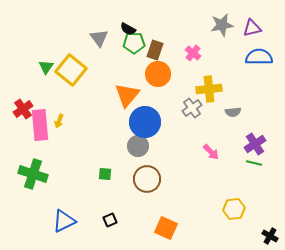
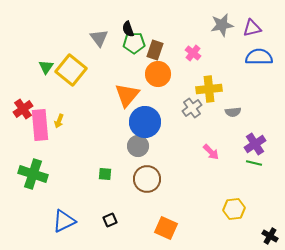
black semicircle: rotated 42 degrees clockwise
